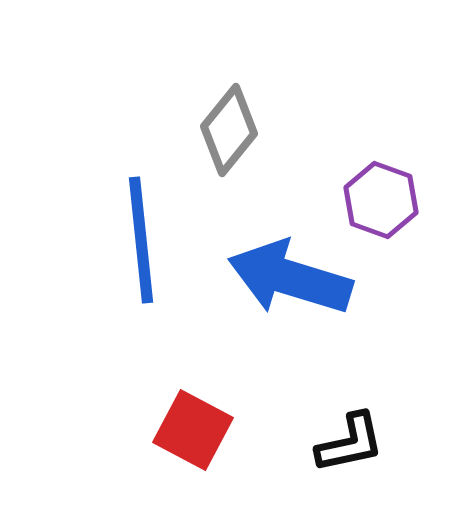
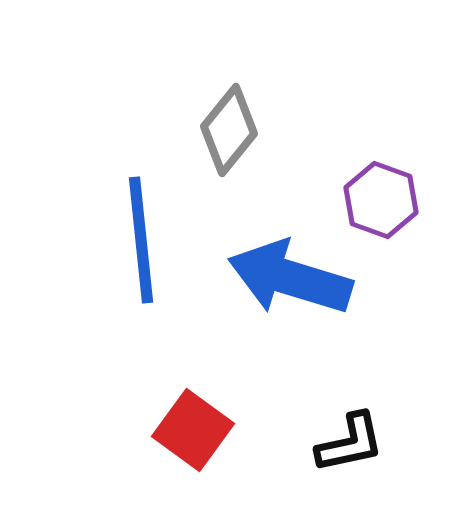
red square: rotated 8 degrees clockwise
